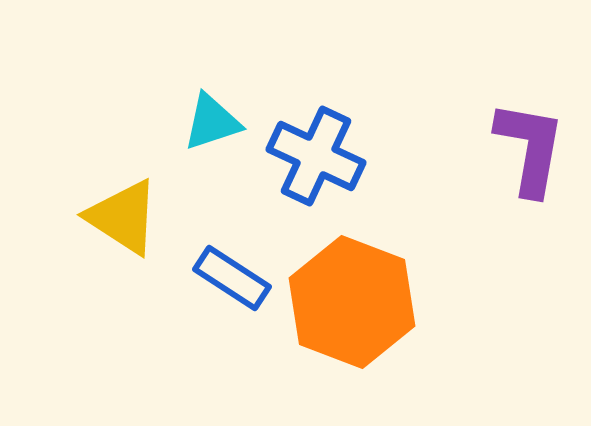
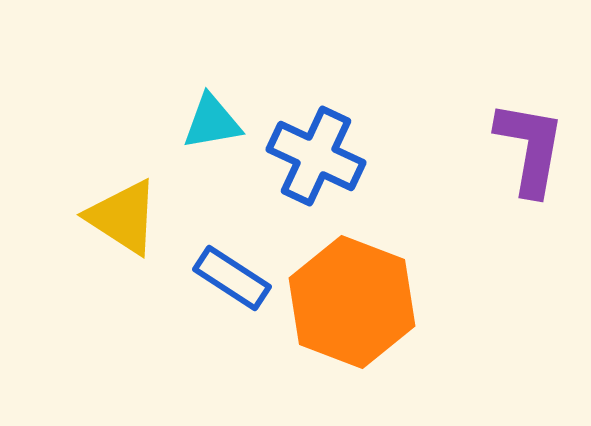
cyan triangle: rotated 8 degrees clockwise
